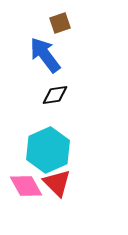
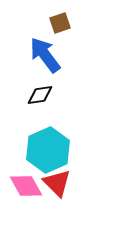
black diamond: moved 15 px left
